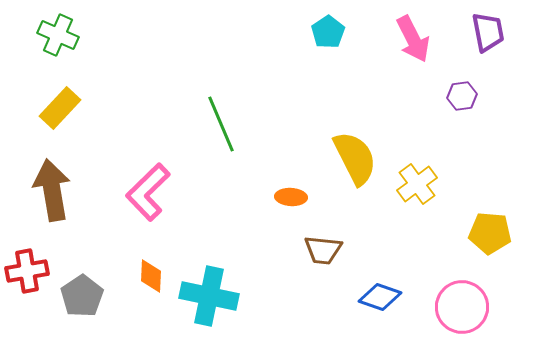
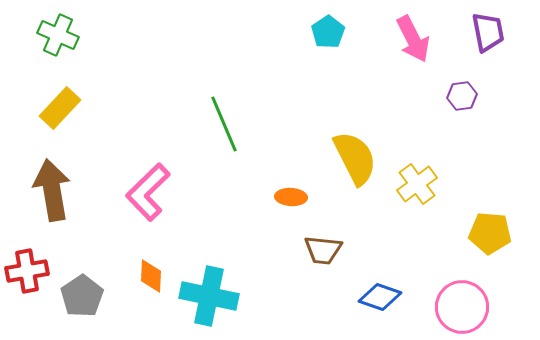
green line: moved 3 px right
